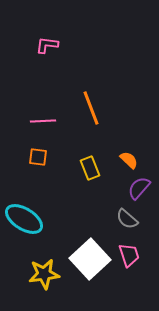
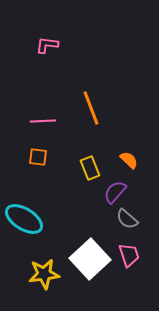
purple semicircle: moved 24 px left, 4 px down
